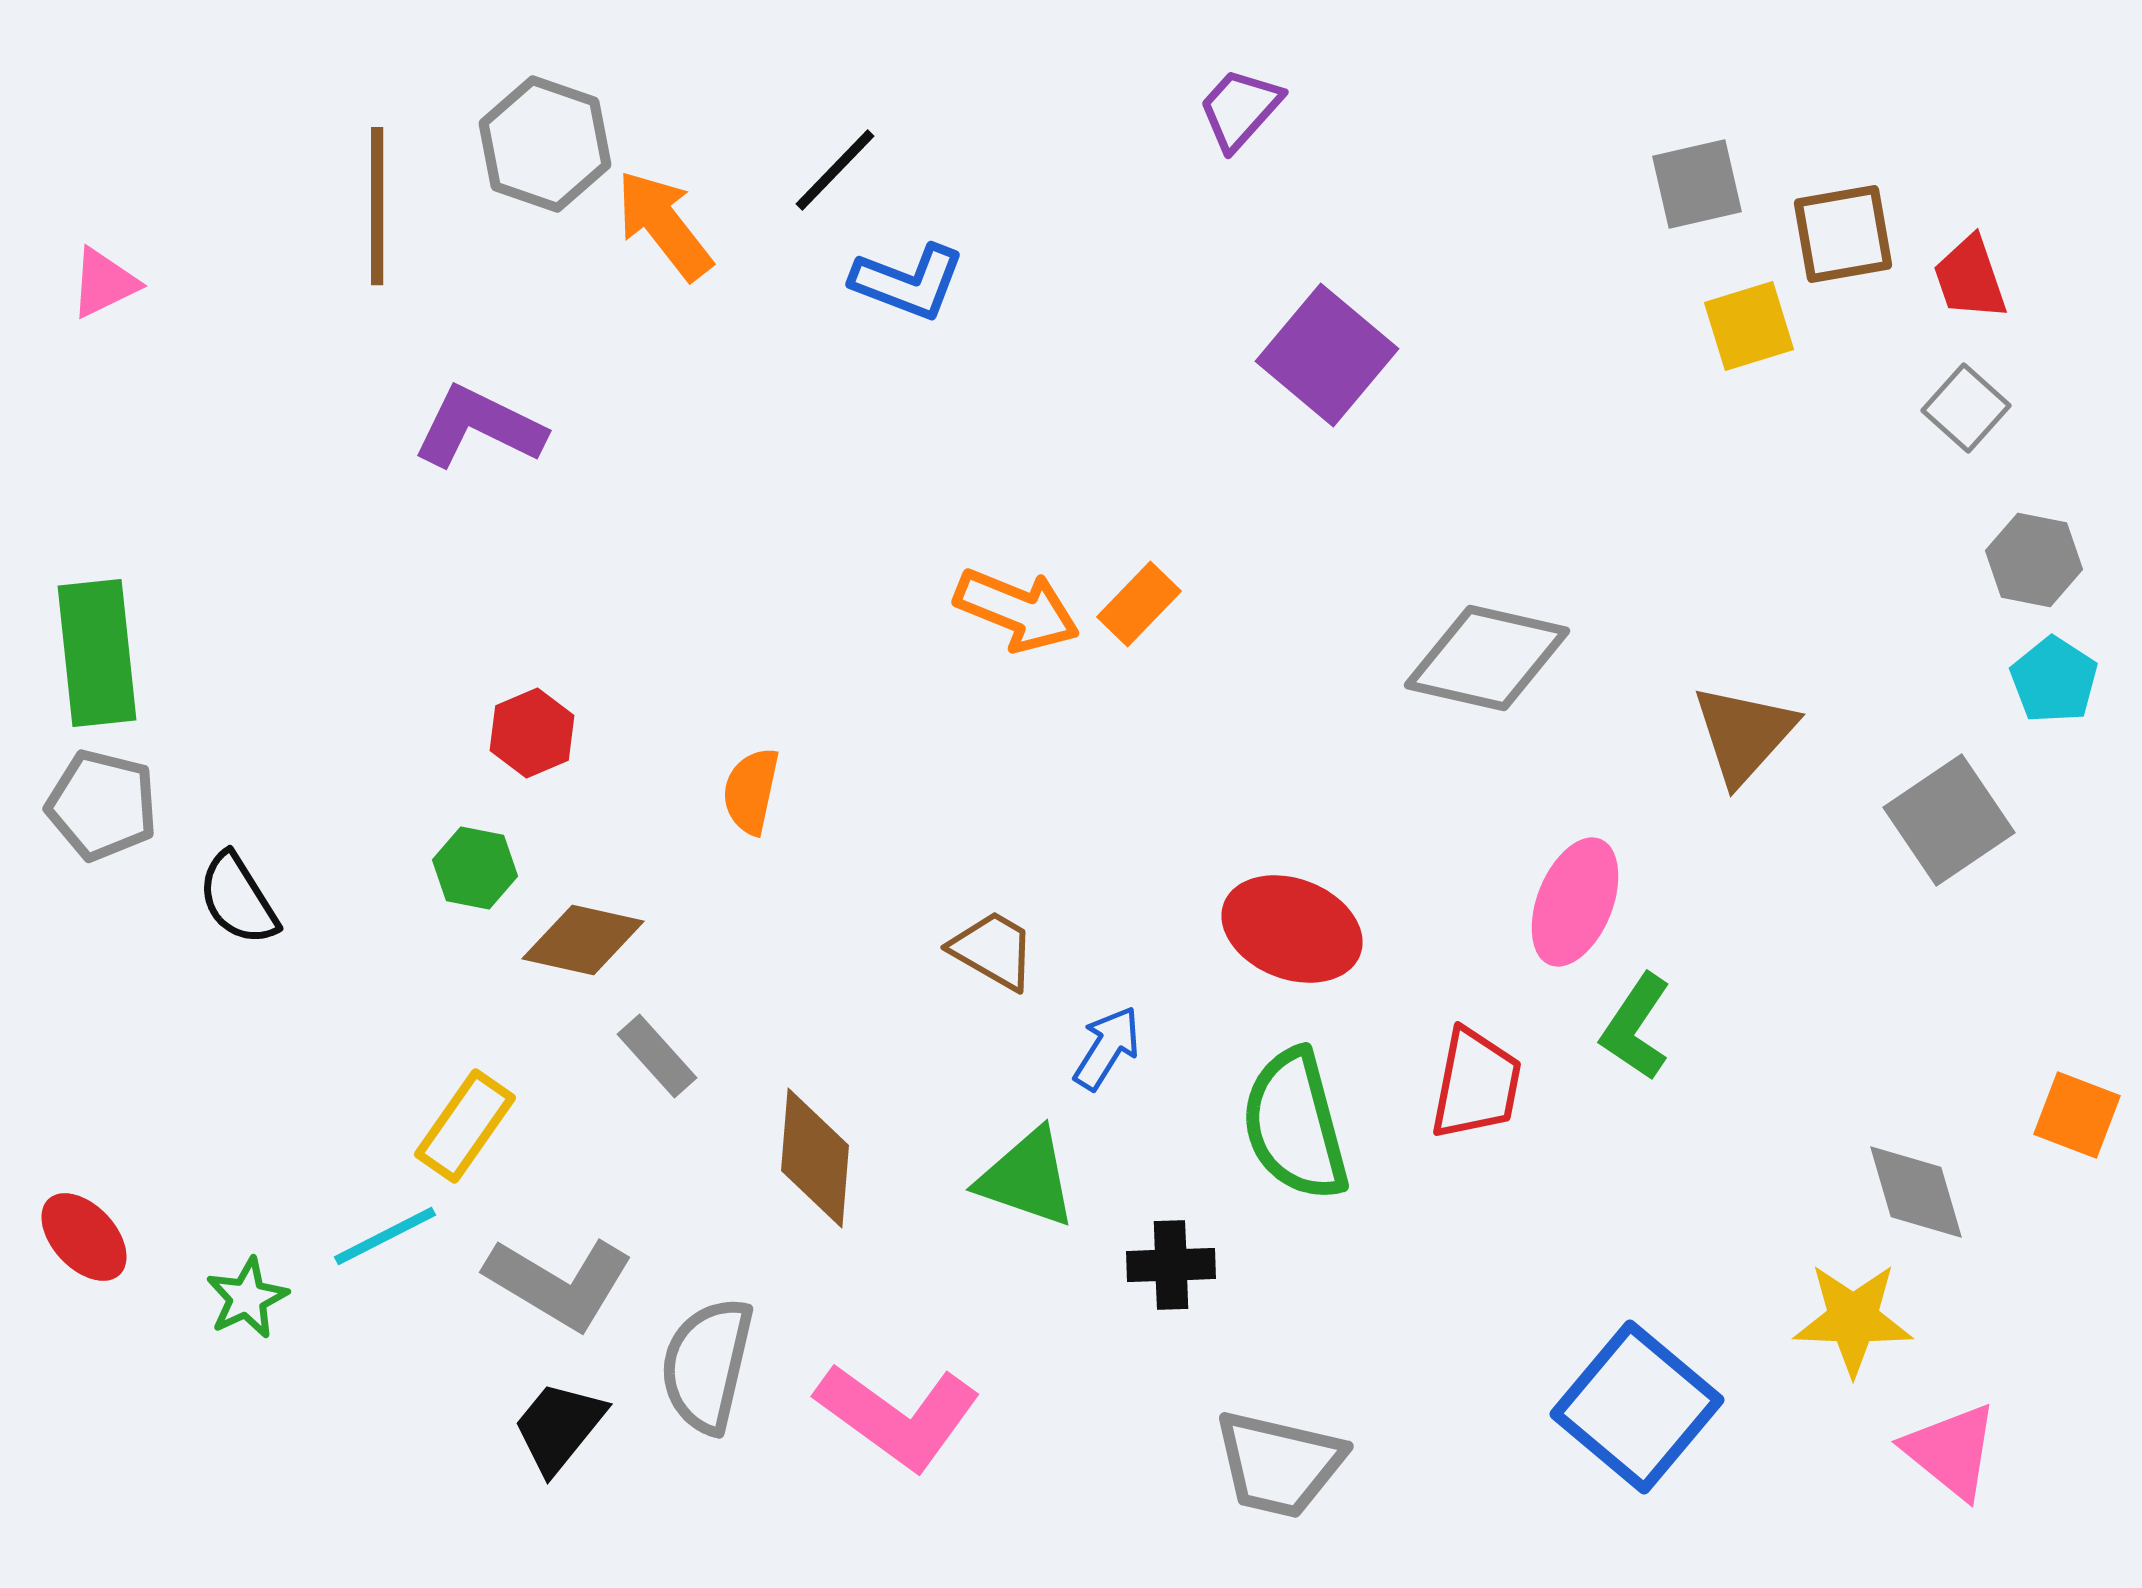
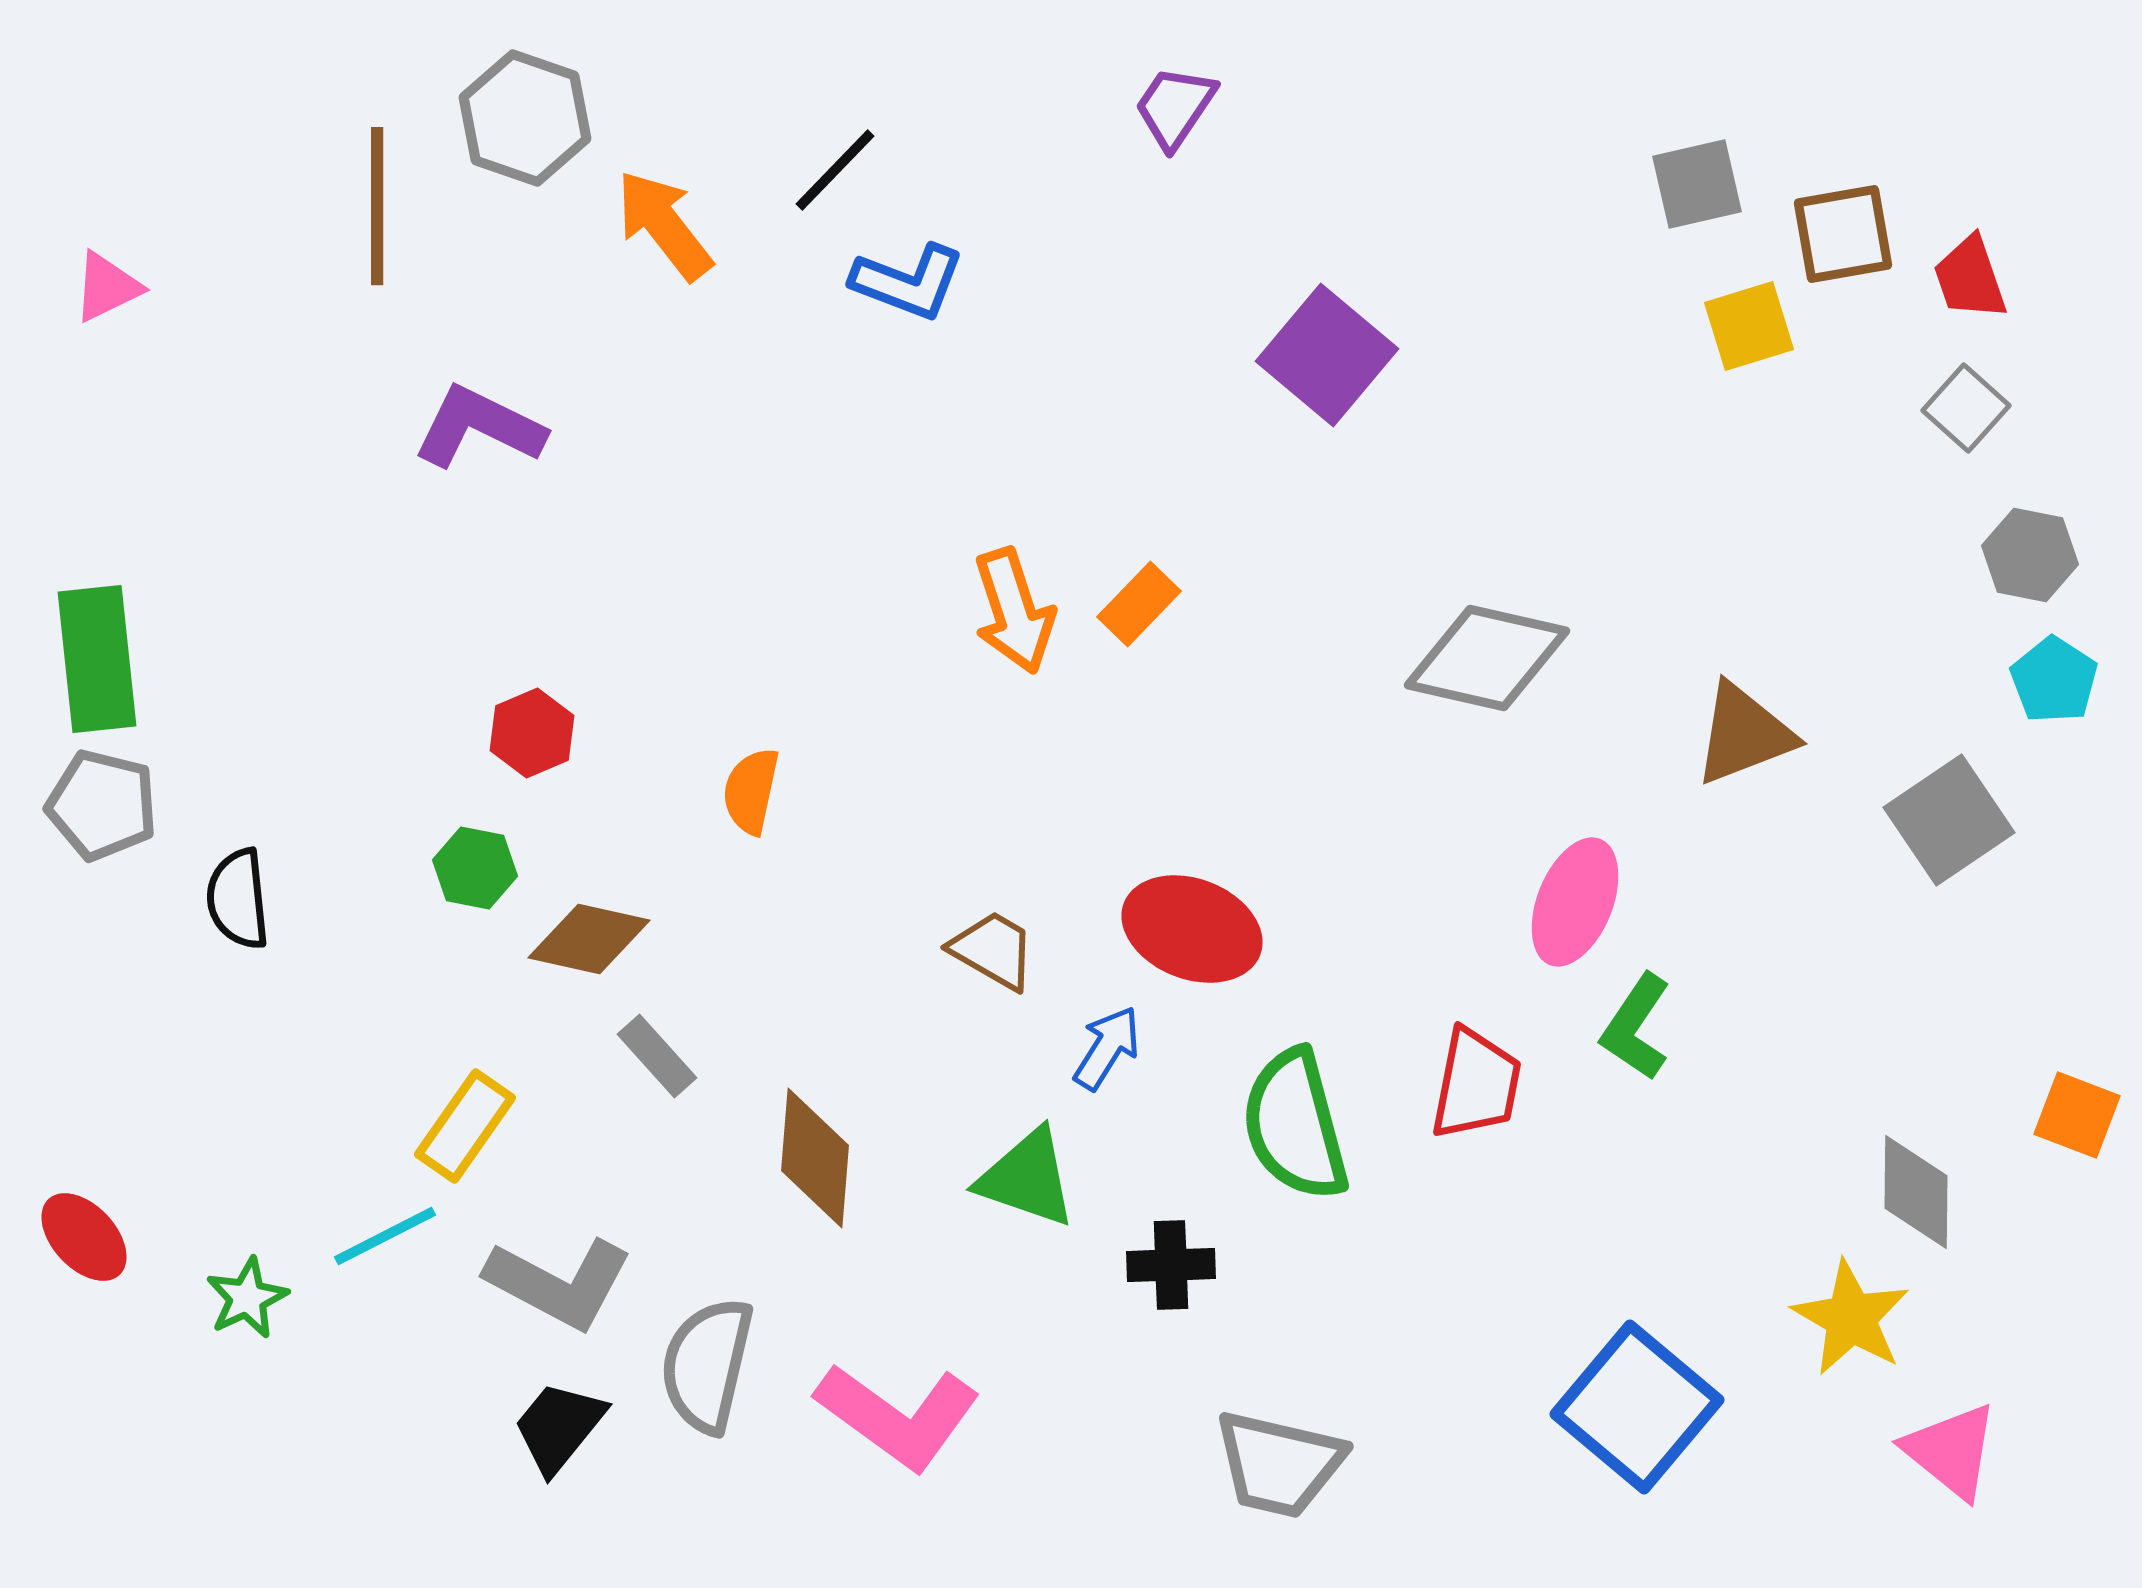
purple trapezoid at (1240, 109): moved 65 px left, 2 px up; rotated 8 degrees counterclockwise
gray hexagon at (545, 144): moved 20 px left, 26 px up
pink triangle at (104, 283): moved 3 px right, 4 px down
gray hexagon at (2034, 560): moved 4 px left, 5 px up
orange arrow at (1017, 610): moved 3 px left, 1 px down; rotated 50 degrees clockwise
green rectangle at (97, 653): moved 6 px down
brown triangle at (1744, 734): rotated 27 degrees clockwise
black semicircle at (238, 899): rotated 26 degrees clockwise
red ellipse at (1292, 929): moved 100 px left
brown diamond at (583, 940): moved 6 px right, 1 px up
gray diamond at (1916, 1192): rotated 17 degrees clockwise
gray L-shape at (559, 1283): rotated 3 degrees counterclockwise
yellow star at (1853, 1319): moved 2 px left, 1 px up; rotated 28 degrees clockwise
